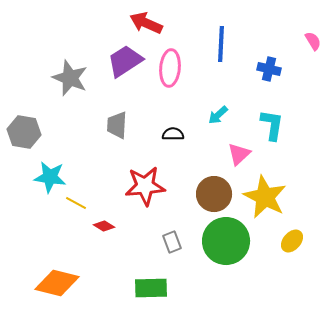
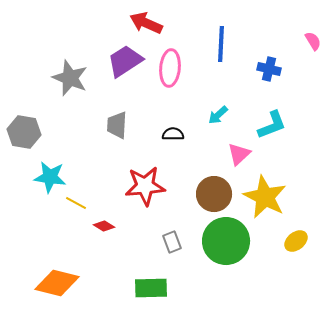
cyan L-shape: rotated 60 degrees clockwise
yellow ellipse: moved 4 px right; rotated 10 degrees clockwise
